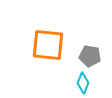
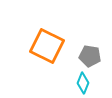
orange square: moved 1 px left, 1 px down; rotated 20 degrees clockwise
